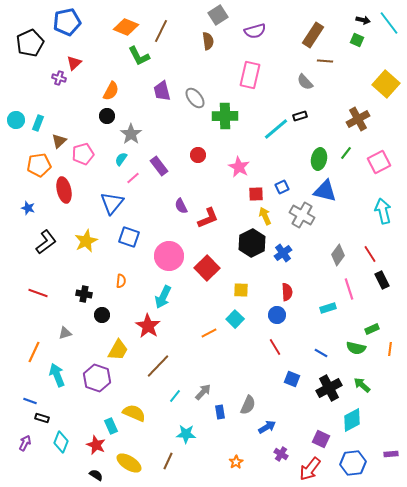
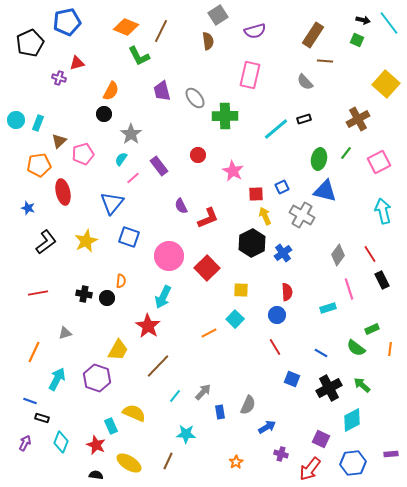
red triangle at (74, 63): moved 3 px right; rotated 28 degrees clockwise
black circle at (107, 116): moved 3 px left, 2 px up
black rectangle at (300, 116): moved 4 px right, 3 px down
pink star at (239, 167): moved 6 px left, 4 px down
red ellipse at (64, 190): moved 1 px left, 2 px down
red line at (38, 293): rotated 30 degrees counterclockwise
black circle at (102, 315): moved 5 px right, 17 px up
green semicircle at (356, 348): rotated 24 degrees clockwise
cyan arrow at (57, 375): moved 4 px down; rotated 50 degrees clockwise
purple cross at (281, 454): rotated 16 degrees counterclockwise
black semicircle at (96, 475): rotated 24 degrees counterclockwise
